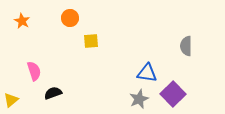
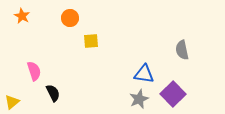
orange star: moved 5 px up
gray semicircle: moved 4 px left, 4 px down; rotated 12 degrees counterclockwise
blue triangle: moved 3 px left, 1 px down
black semicircle: rotated 84 degrees clockwise
yellow triangle: moved 1 px right, 2 px down
